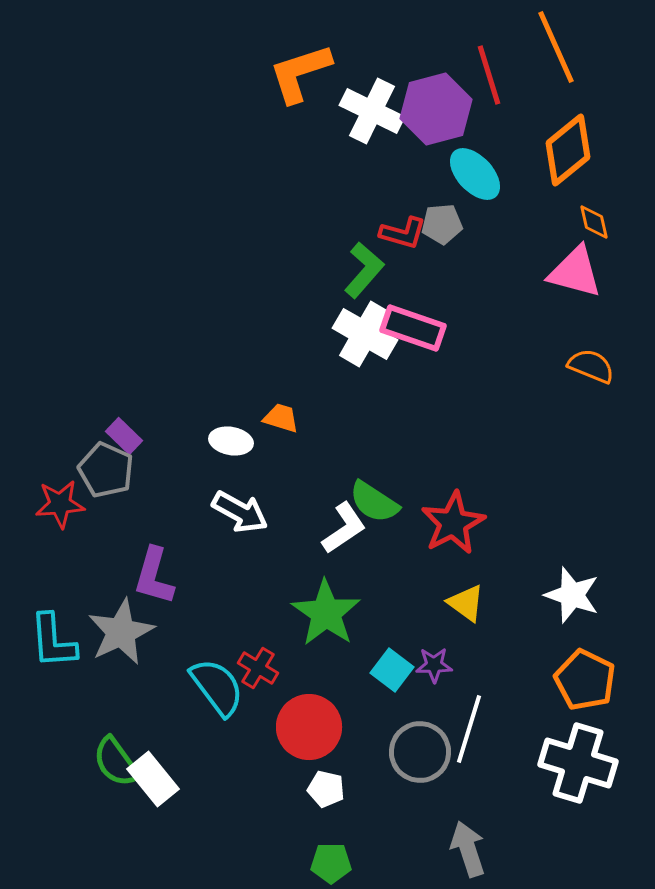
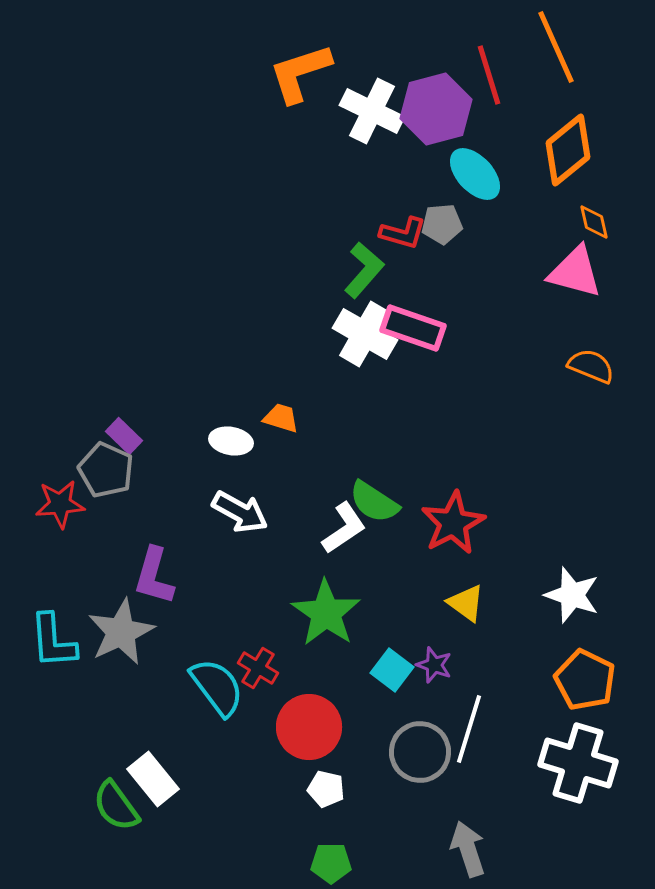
purple star at (434, 665): rotated 21 degrees clockwise
green semicircle at (116, 762): moved 44 px down
